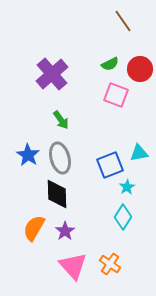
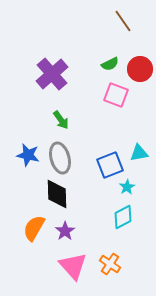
blue star: rotated 20 degrees counterclockwise
cyan diamond: rotated 30 degrees clockwise
